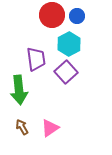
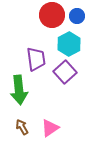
purple square: moved 1 px left
